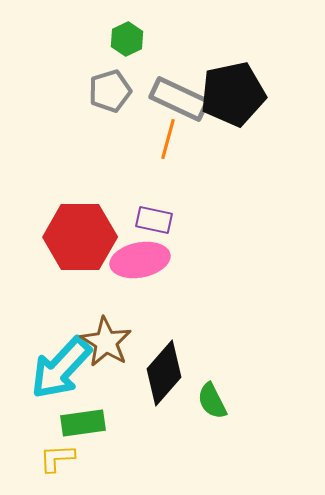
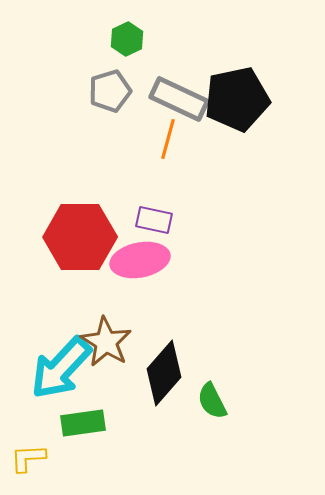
black pentagon: moved 4 px right, 5 px down
yellow L-shape: moved 29 px left
